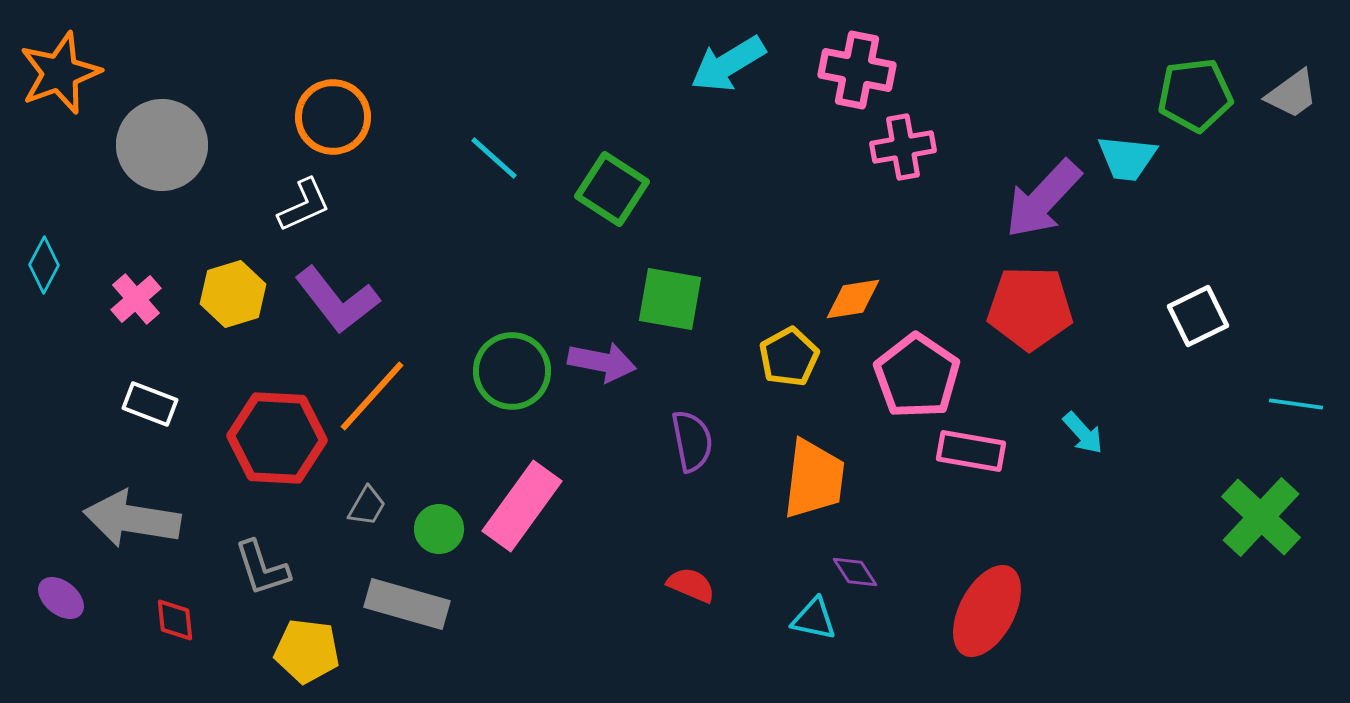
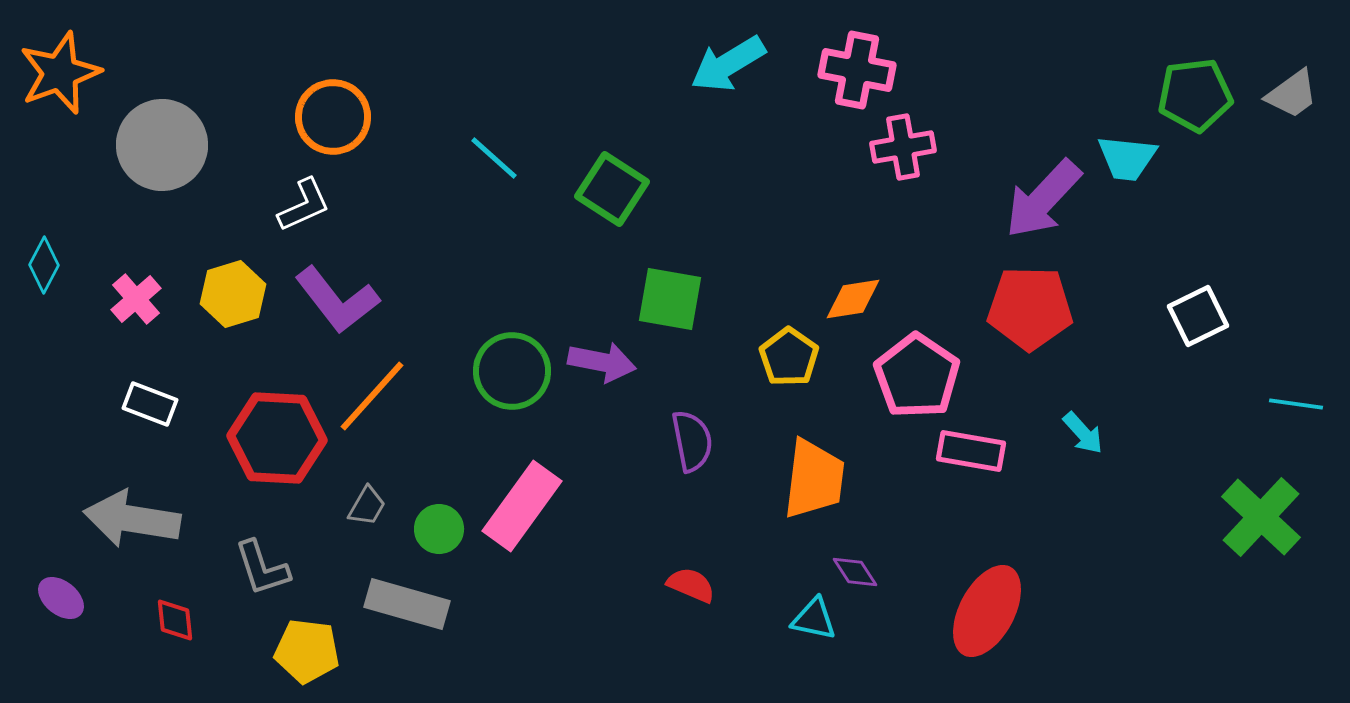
yellow pentagon at (789, 357): rotated 8 degrees counterclockwise
